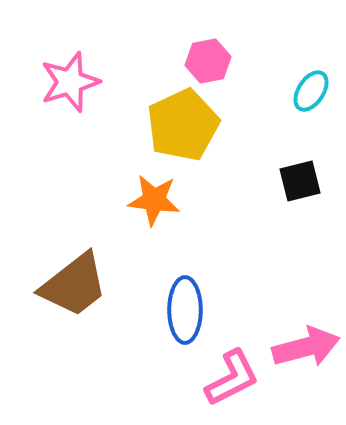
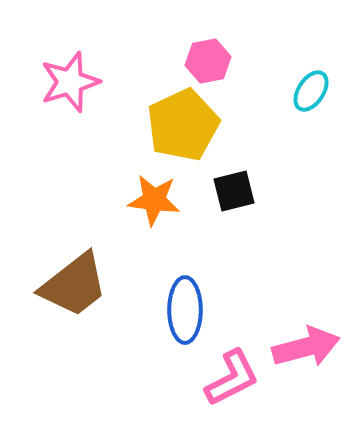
black square: moved 66 px left, 10 px down
